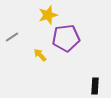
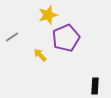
purple pentagon: rotated 16 degrees counterclockwise
